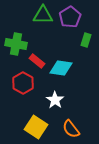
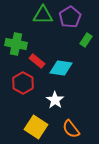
green rectangle: rotated 16 degrees clockwise
